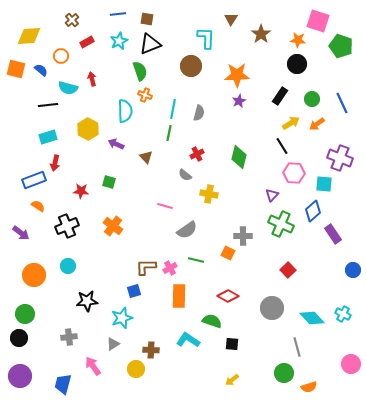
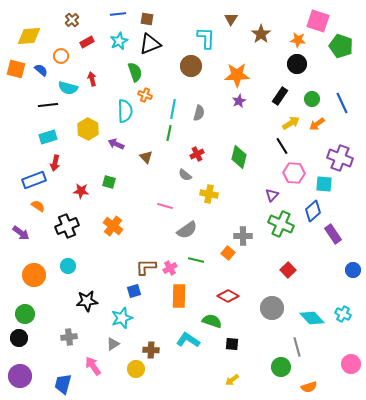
green semicircle at (140, 71): moved 5 px left, 1 px down
orange square at (228, 253): rotated 16 degrees clockwise
green circle at (284, 373): moved 3 px left, 6 px up
